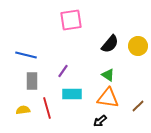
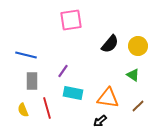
green triangle: moved 25 px right
cyan rectangle: moved 1 px right, 1 px up; rotated 12 degrees clockwise
yellow semicircle: rotated 104 degrees counterclockwise
